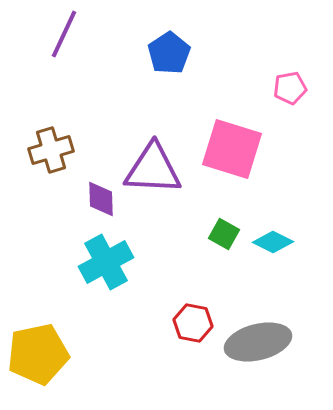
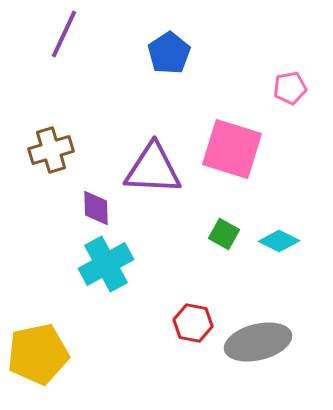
purple diamond: moved 5 px left, 9 px down
cyan diamond: moved 6 px right, 1 px up
cyan cross: moved 2 px down
